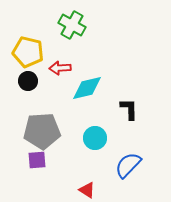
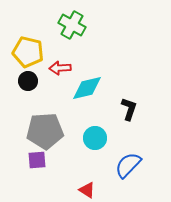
black L-shape: rotated 20 degrees clockwise
gray pentagon: moved 3 px right
